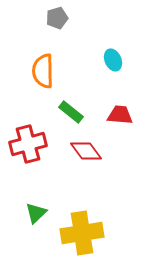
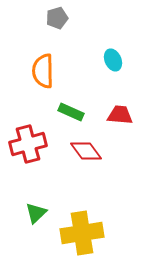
green rectangle: rotated 15 degrees counterclockwise
